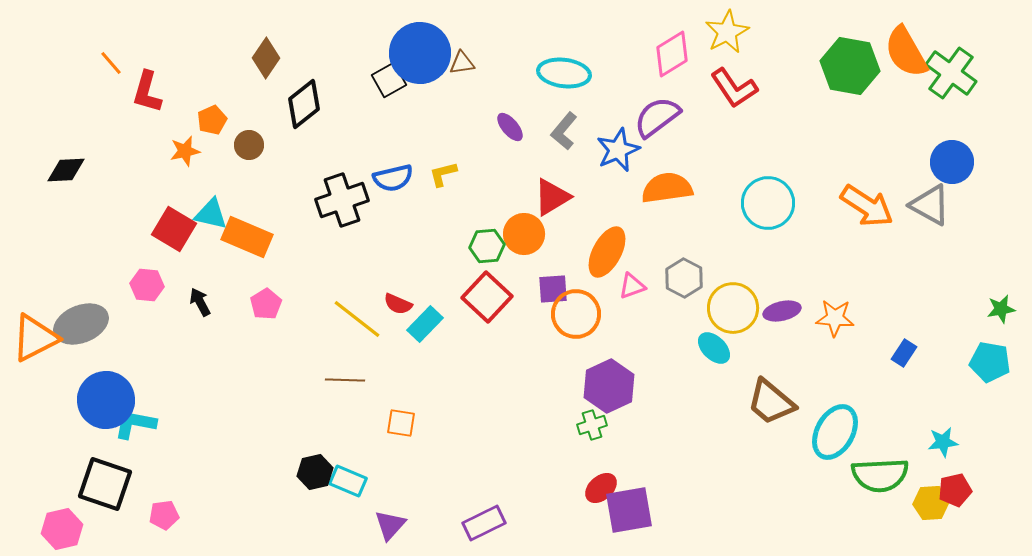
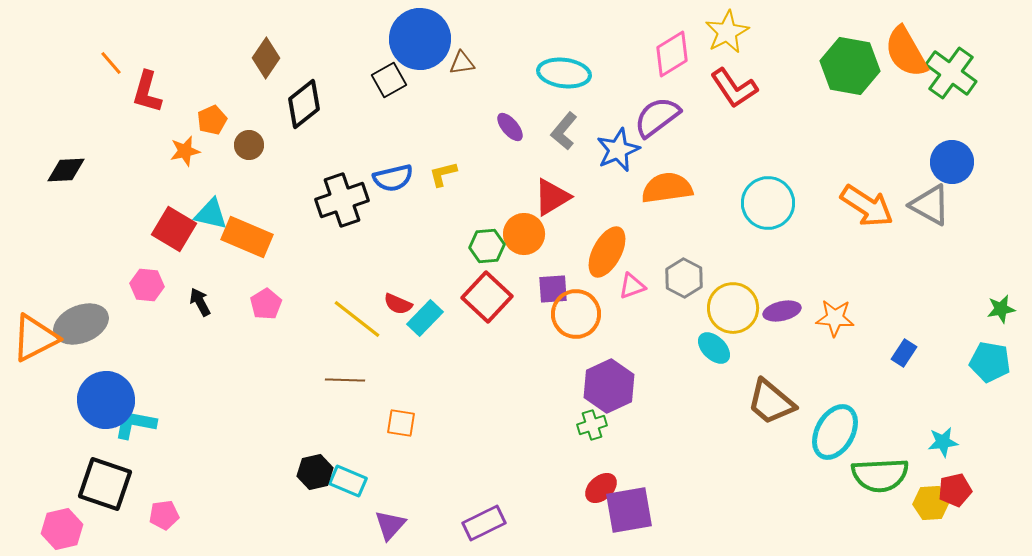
blue circle at (420, 53): moved 14 px up
cyan rectangle at (425, 324): moved 6 px up
